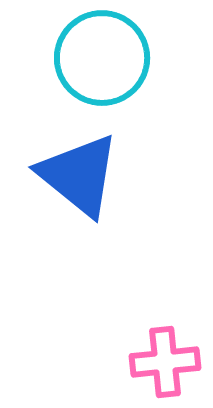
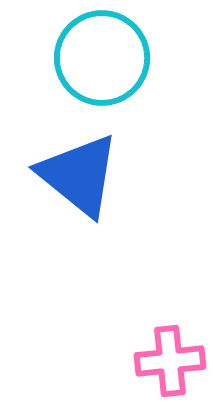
pink cross: moved 5 px right, 1 px up
